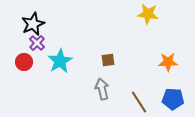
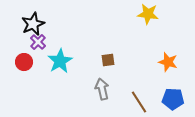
purple cross: moved 1 px right, 1 px up
orange star: rotated 18 degrees clockwise
